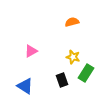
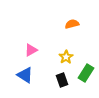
orange semicircle: moved 2 px down
pink triangle: moved 1 px up
yellow star: moved 7 px left; rotated 24 degrees clockwise
blue triangle: moved 11 px up
